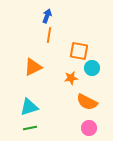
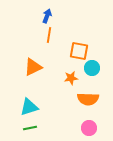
orange semicircle: moved 1 px right, 3 px up; rotated 25 degrees counterclockwise
